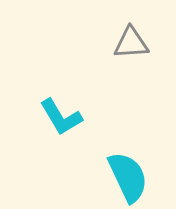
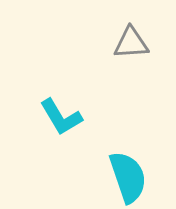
cyan semicircle: rotated 6 degrees clockwise
